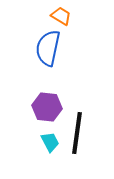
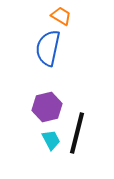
purple hexagon: rotated 20 degrees counterclockwise
black line: rotated 6 degrees clockwise
cyan trapezoid: moved 1 px right, 2 px up
